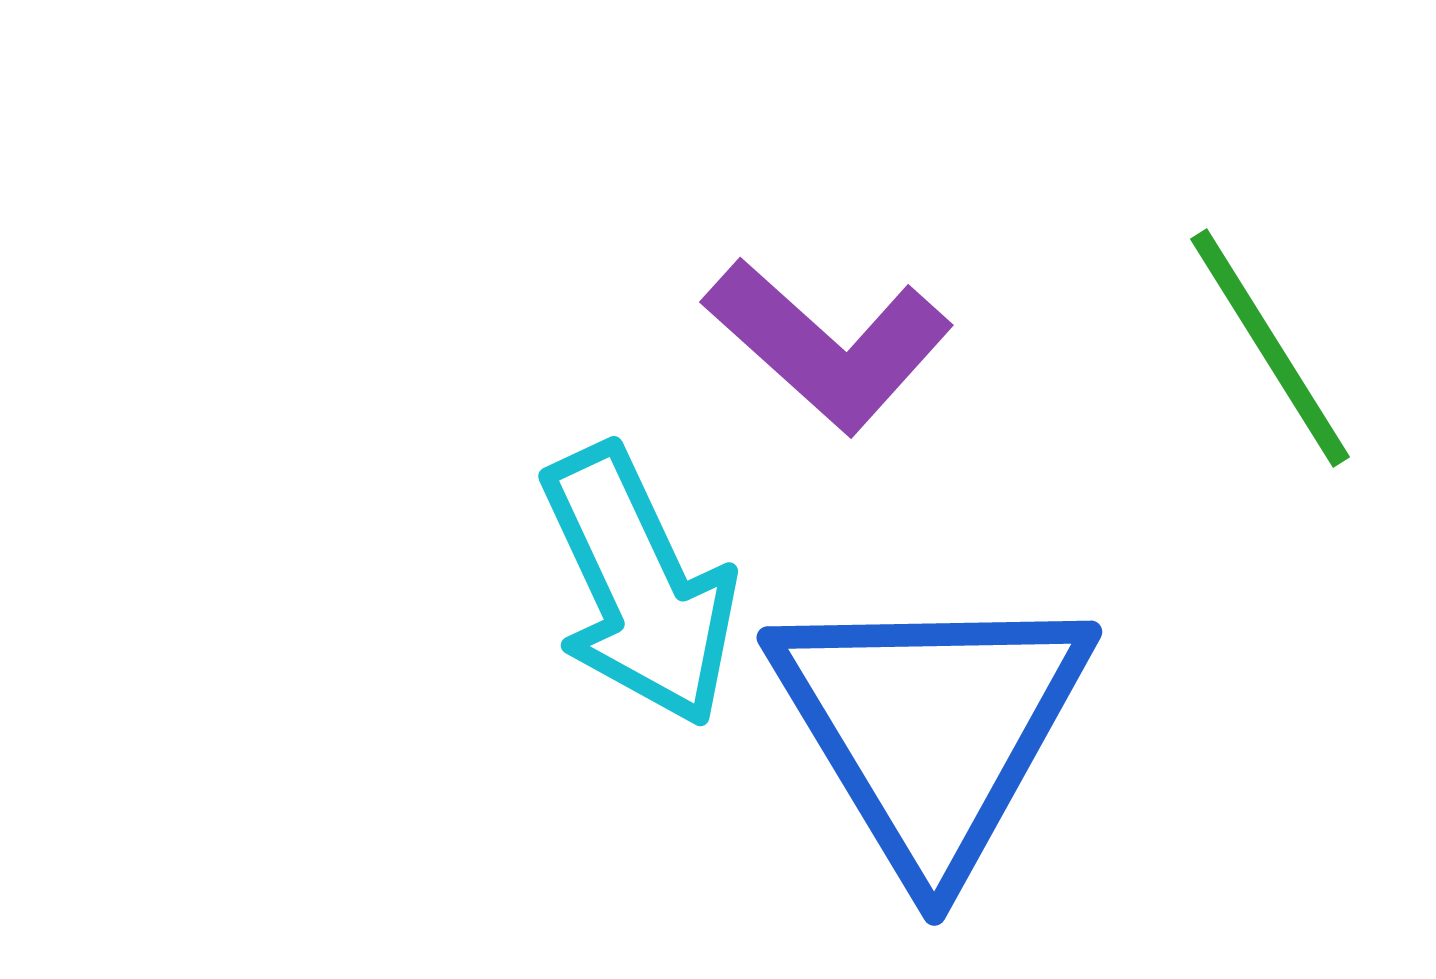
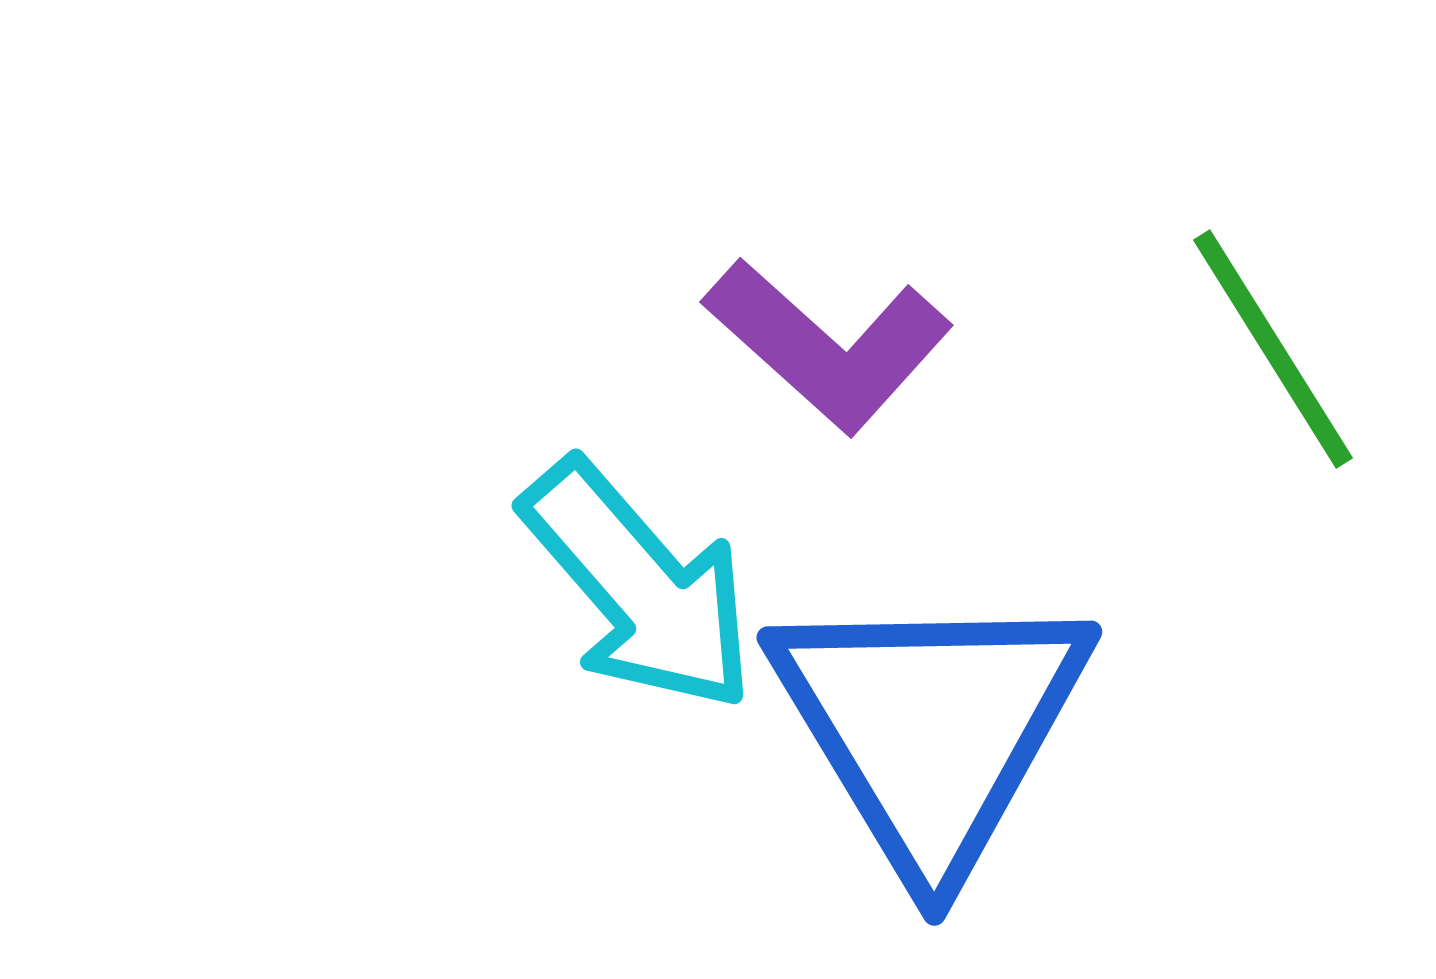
green line: moved 3 px right, 1 px down
cyan arrow: rotated 16 degrees counterclockwise
